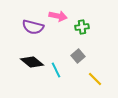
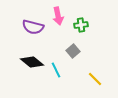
pink arrow: rotated 66 degrees clockwise
green cross: moved 1 px left, 2 px up
gray square: moved 5 px left, 5 px up
